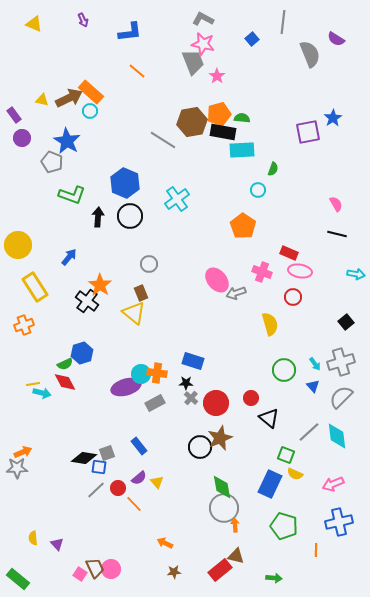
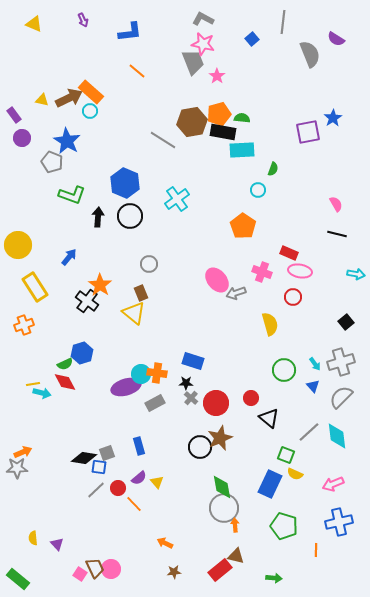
blue rectangle at (139, 446): rotated 24 degrees clockwise
